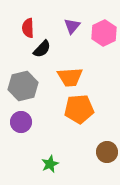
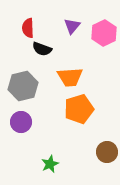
black semicircle: rotated 66 degrees clockwise
orange pentagon: rotated 12 degrees counterclockwise
